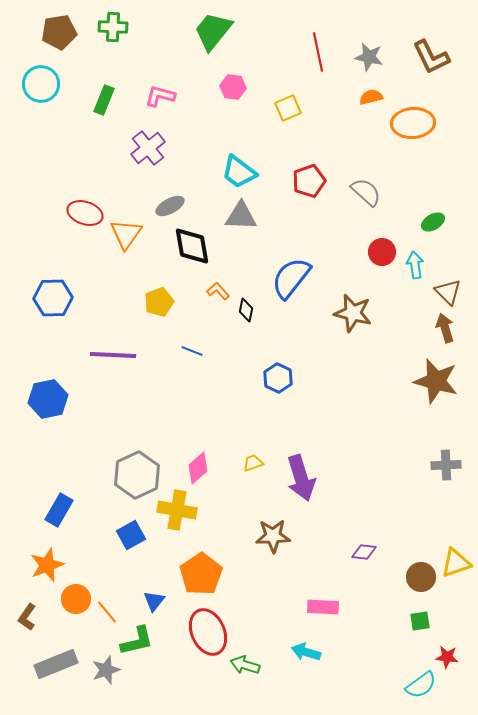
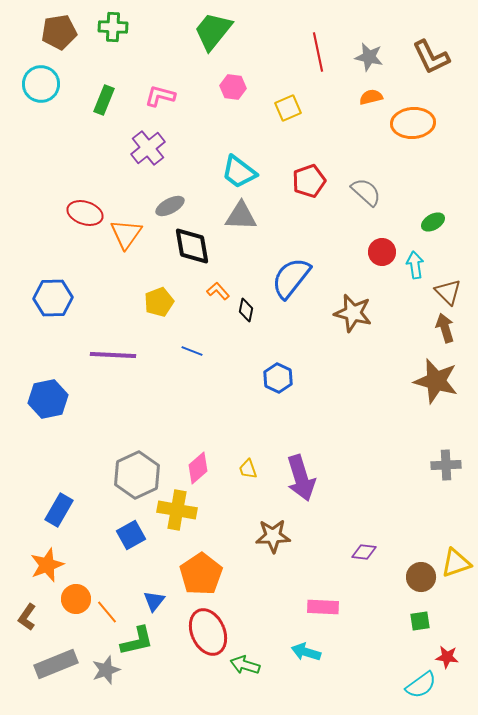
yellow trapezoid at (253, 463): moved 5 px left, 6 px down; rotated 90 degrees counterclockwise
